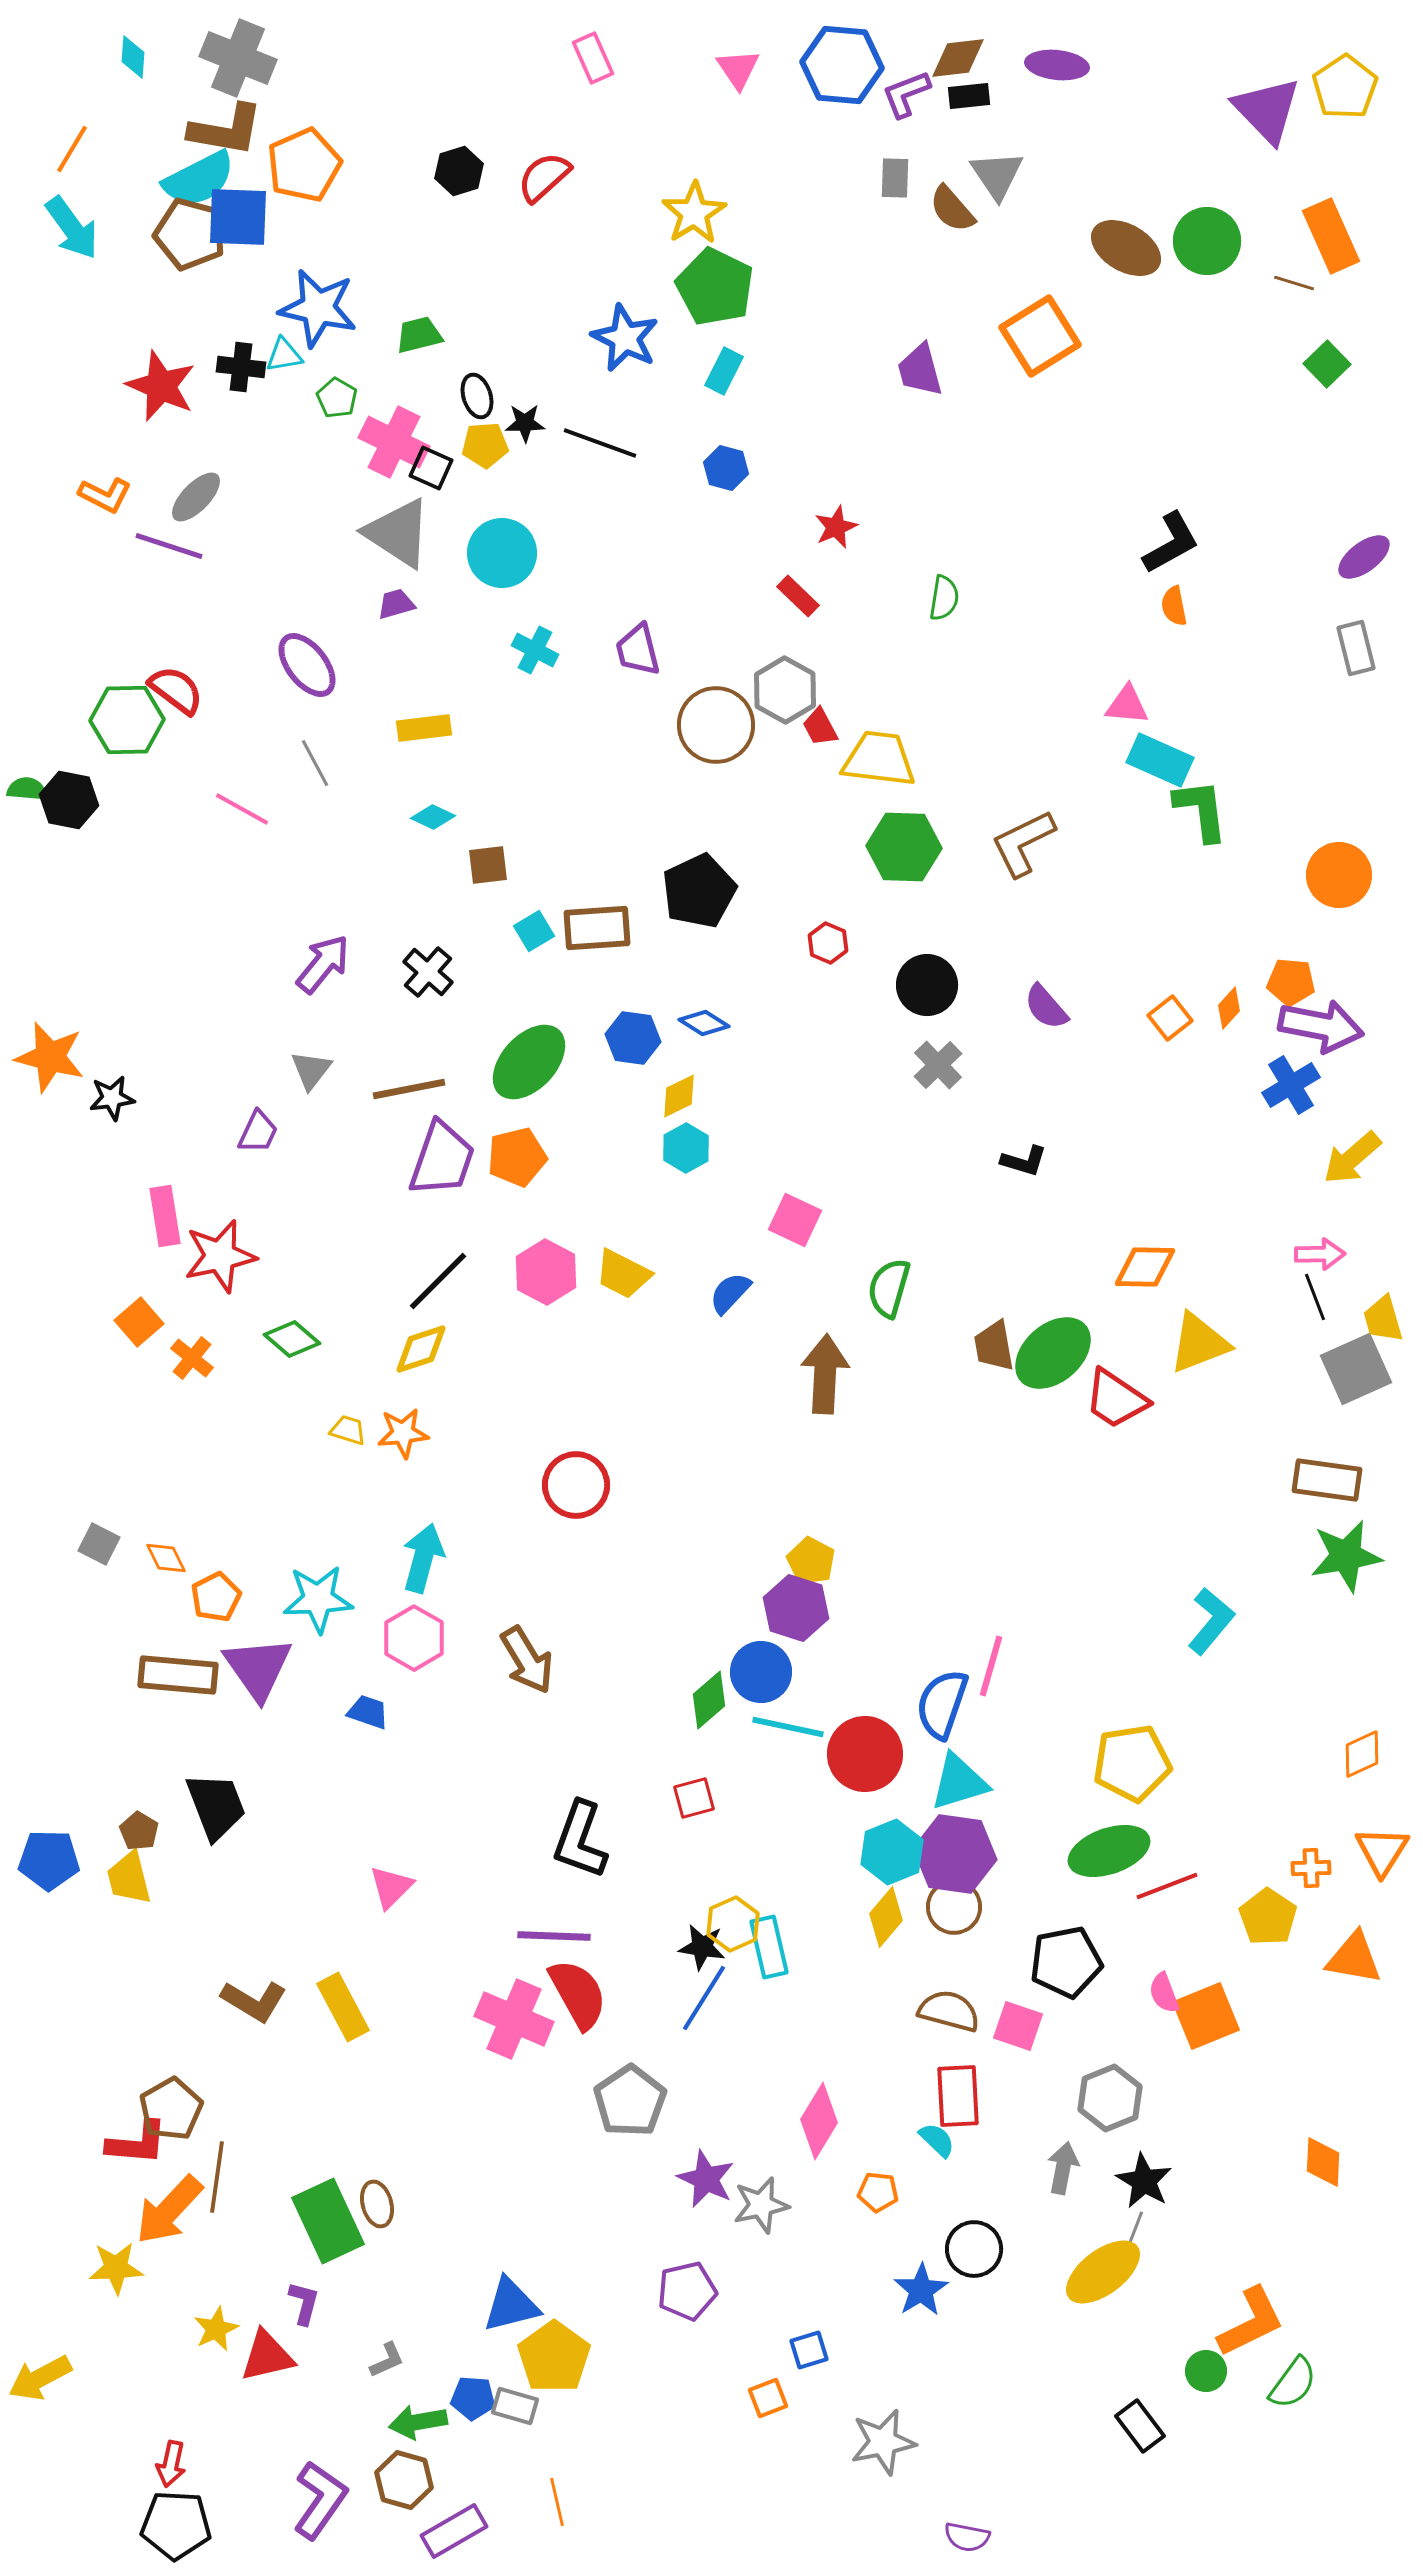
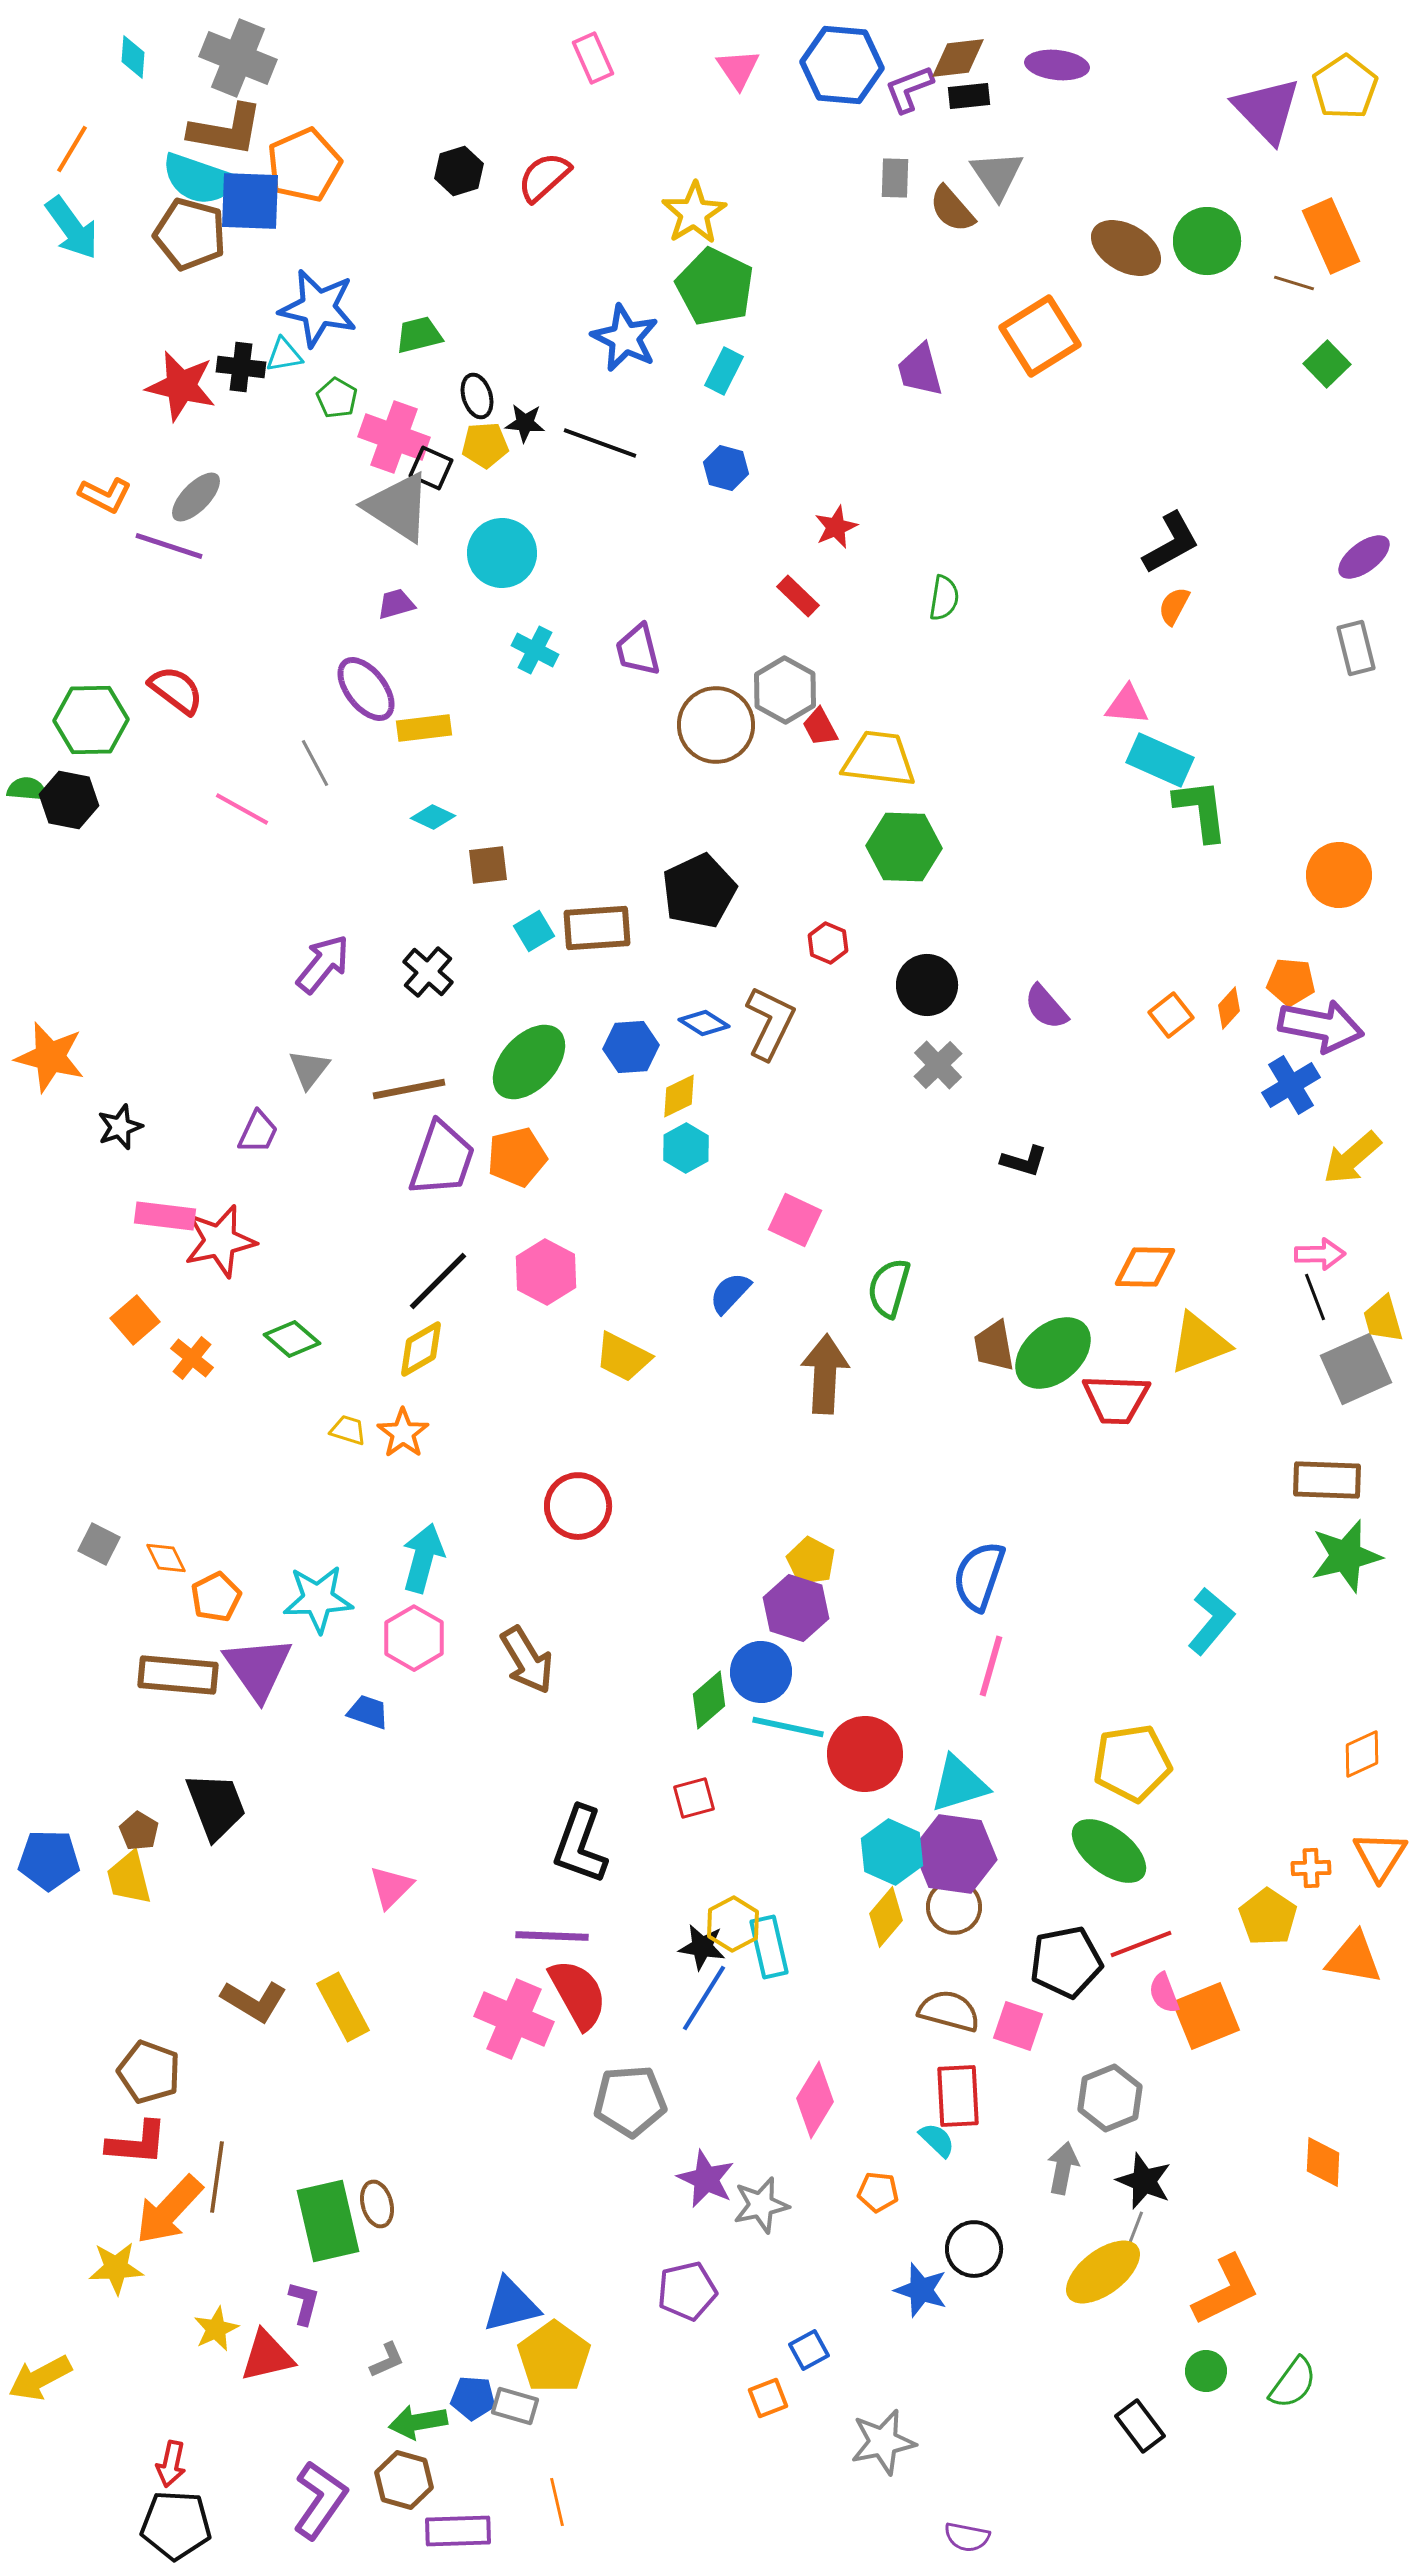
purple L-shape at (906, 94): moved 3 px right, 5 px up
cyan semicircle at (199, 179): rotated 46 degrees clockwise
blue square at (238, 217): moved 12 px right, 16 px up
red star at (161, 386): moved 20 px right; rotated 10 degrees counterclockwise
black star at (525, 423): rotated 6 degrees clockwise
pink cross at (394, 442): moved 5 px up; rotated 6 degrees counterclockwise
gray triangle at (398, 533): moved 26 px up
orange semicircle at (1174, 606): rotated 39 degrees clockwise
purple ellipse at (307, 665): moved 59 px right, 24 px down
green hexagon at (127, 720): moved 36 px left
brown L-shape at (1023, 843): moved 253 px left, 180 px down; rotated 142 degrees clockwise
orange square at (1170, 1018): moved 1 px right, 3 px up
blue hexagon at (633, 1038): moved 2 px left, 9 px down; rotated 12 degrees counterclockwise
gray triangle at (311, 1070): moved 2 px left, 1 px up
black star at (112, 1098): moved 8 px right, 29 px down; rotated 12 degrees counterclockwise
pink rectangle at (165, 1216): rotated 74 degrees counterclockwise
red star at (220, 1256): moved 15 px up
yellow trapezoid at (623, 1274): moved 83 px down
orange square at (139, 1322): moved 4 px left, 2 px up
yellow diamond at (421, 1349): rotated 12 degrees counterclockwise
red trapezoid at (1116, 1399): rotated 32 degrees counterclockwise
orange star at (403, 1433): rotated 30 degrees counterclockwise
brown rectangle at (1327, 1480): rotated 6 degrees counterclockwise
red circle at (576, 1485): moved 2 px right, 21 px down
green star at (1346, 1556): rotated 4 degrees counterclockwise
blue semicircle at (942, 1704): moved 37 px right, 128 px up
cyan triangle at (959, 1782): moved 2 px down
black L-shape at (580, 1840): moved 5 px down
green ellipse at (1109, 1851): rotated 56 degrees clockwise
orange triangle at (1382, 1851): moved 2 px left, 5 px down
cyan hexagon at (892, 1852): rotated 14 degrees counterclockwise
red line at (1167, 1886): moved 26 px left, 58 px down
yellow hexagon at (733, 1924): rotated 4 degrees counterclockwise
purple line at (554, 1936): moved 2 px left
gray pentagon at (630, 2101): rotated 30 degrees clockwise
brown pentagon at (171, 2109): moved 22 px left, 37 px up; rotated 22 degrees counterclockwise
pink diamond at (819, 2121): moved 4 px left, 21 px up
black star at (1144, 2181): rotated 8 degrees counterclockwise
green rectangle at (328, 2221): rotated 12 degrees clockwise
blue star at (921, 2290): rotated 22 degrees counterclockwise
orange L-shape at (1251, 2322): moved 25 px left, 32 px up
blue square at (809, 2350): rotated 12 degrees counterclockwise
purple rectangle at (454, 2531): moved 4 px right; rotated 28 degrees clockwise
